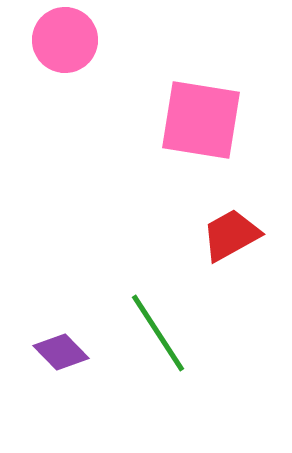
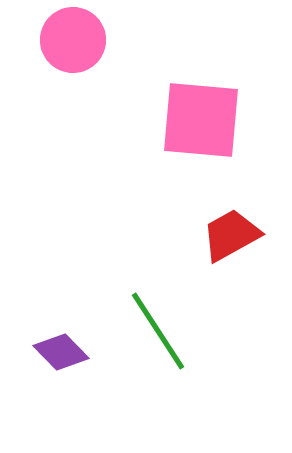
pink circle: moved 8 px right
pink square: rotated 4 degrees counterclockwise
green line: moved 2 px up
